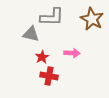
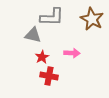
gray triangle: moved 2 px right, 1 px down
